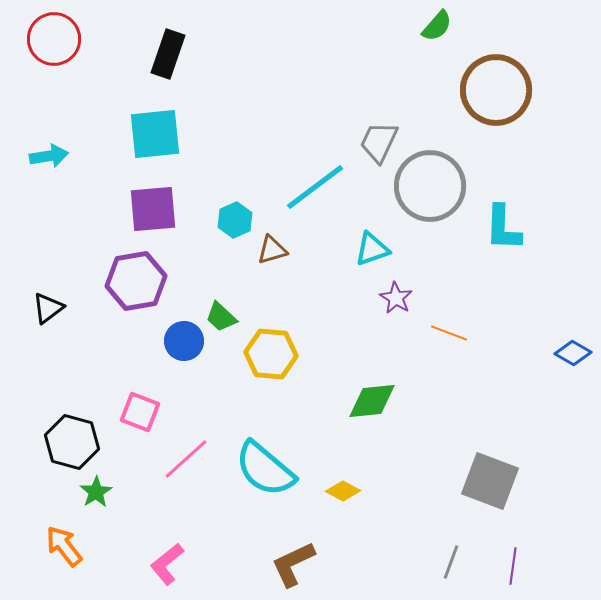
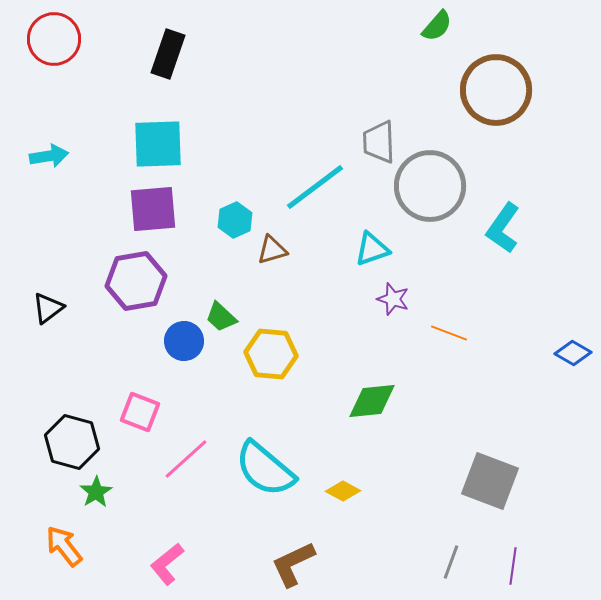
cyan square: moved 3 px right, 10 px down; rotated 4 degrees clockwise
gray trapezoid: rotated 27 degrees counterclockwise
cyan L-shape: rotated 33 degrees clockwise
purple star: moved 3 px left, 1 px down; rotated 12 degrees counterclockwise
